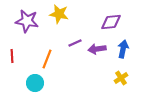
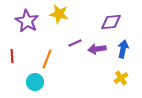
purple star: rotated 20 degrees clockwise
cyan circle: moved 1 px up
